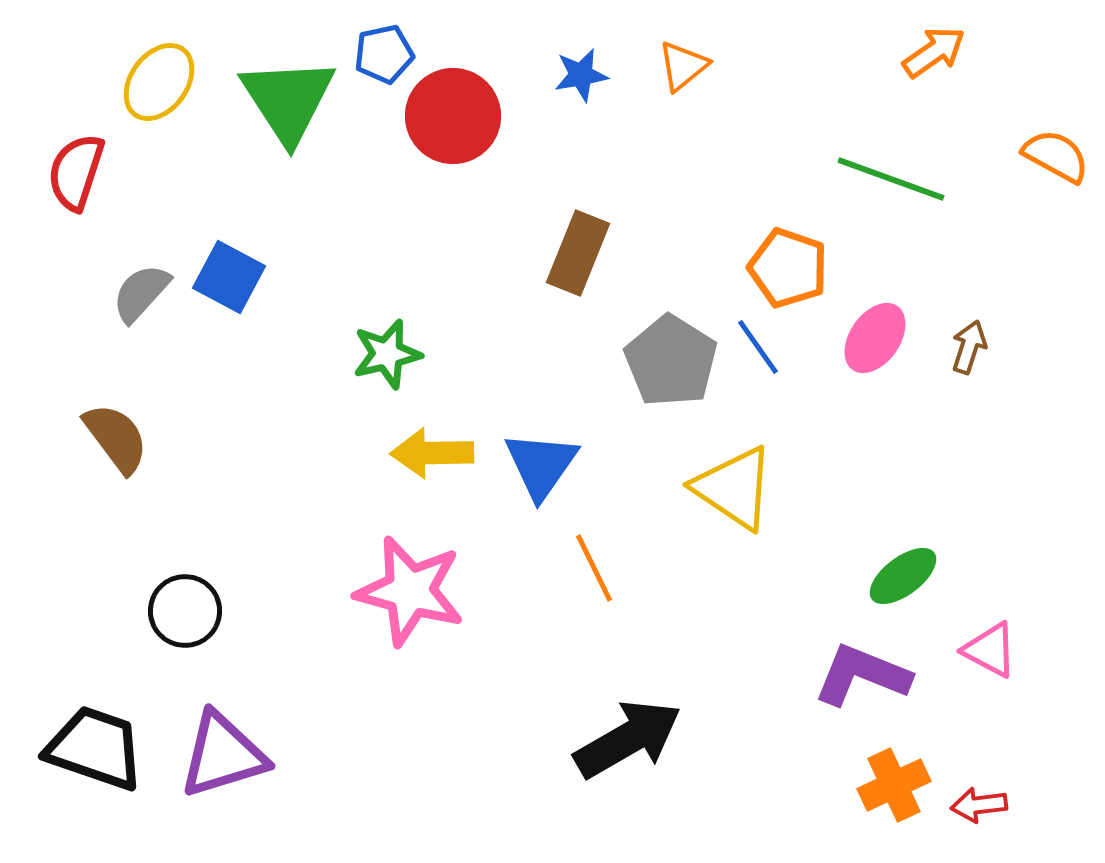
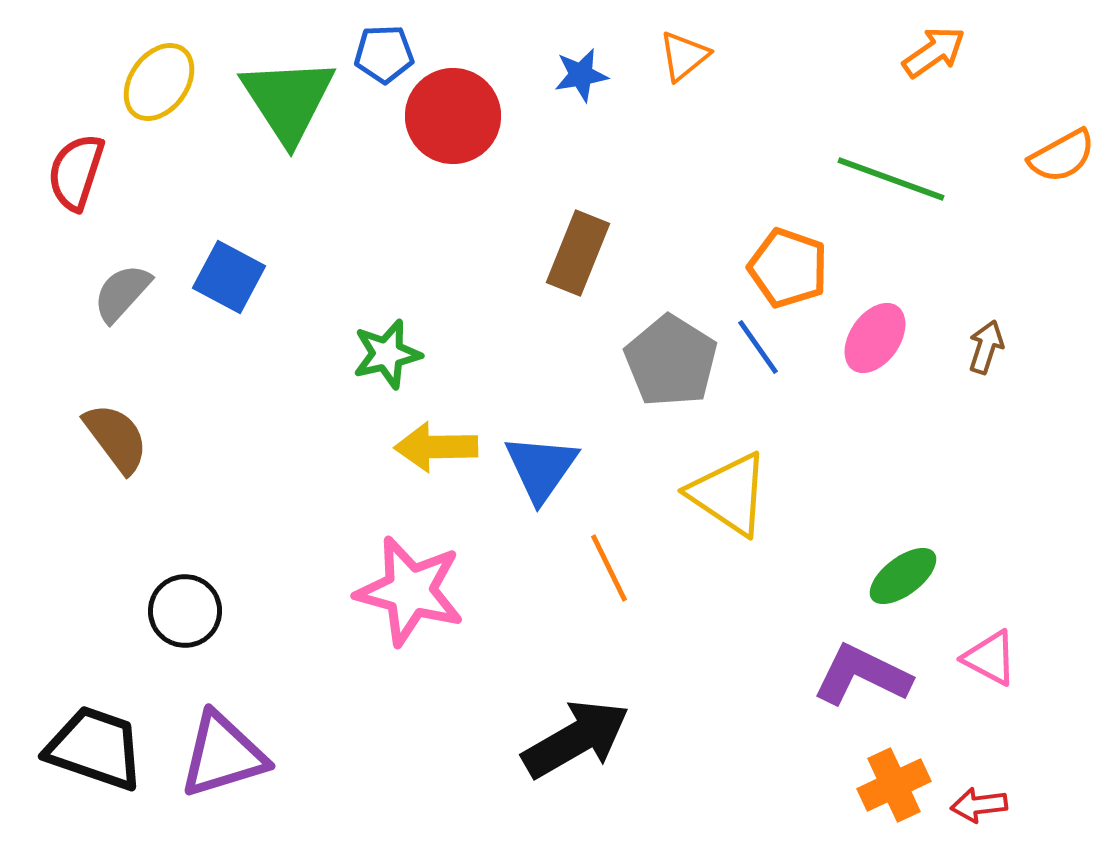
blue pentagon: rotated 10 degrees clockwise
orange triangle: moved 1 px right, 10 px up
orange semicircle: moved 6 px right; rotated 122 degrees clockwise
gray semicircle: moved 19 px left
brown arrow: moved 17 px right
yellow arrow: moved 4 px right, 6 px up
blue triangle: moved 3 px down
yellow triangle: moved 5 px left, 6 px down
orange line: moved 15 px right
pink triangle: moved 8 px down
purple L-shape: rotated 4 degrees clockwise
black arrow: moved 52 px left
